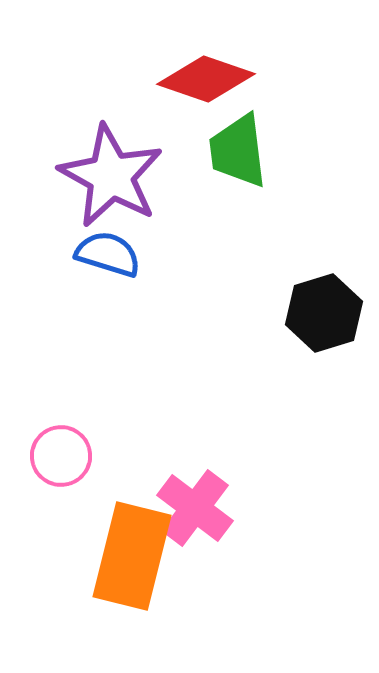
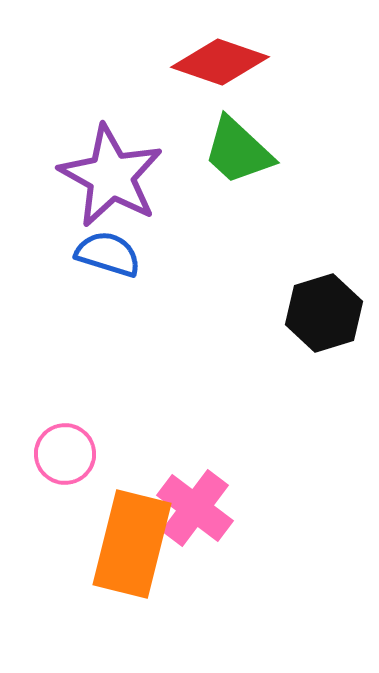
red diamond: moved 14 px right, 17 px up
green trapezoid: rotated 40 degrees counterclockwise
pink circle: moved 4 px right, 2 px up
orange rectangle: moved 12 px up
